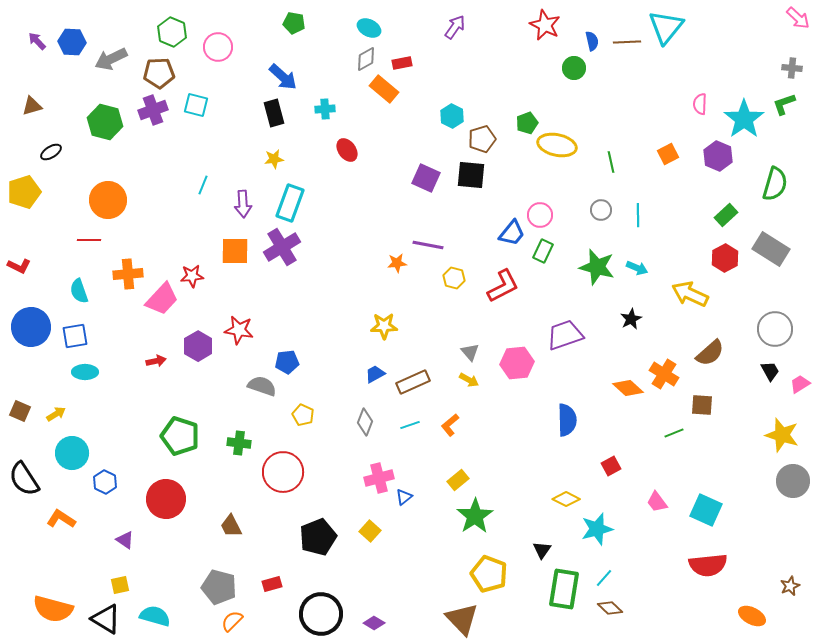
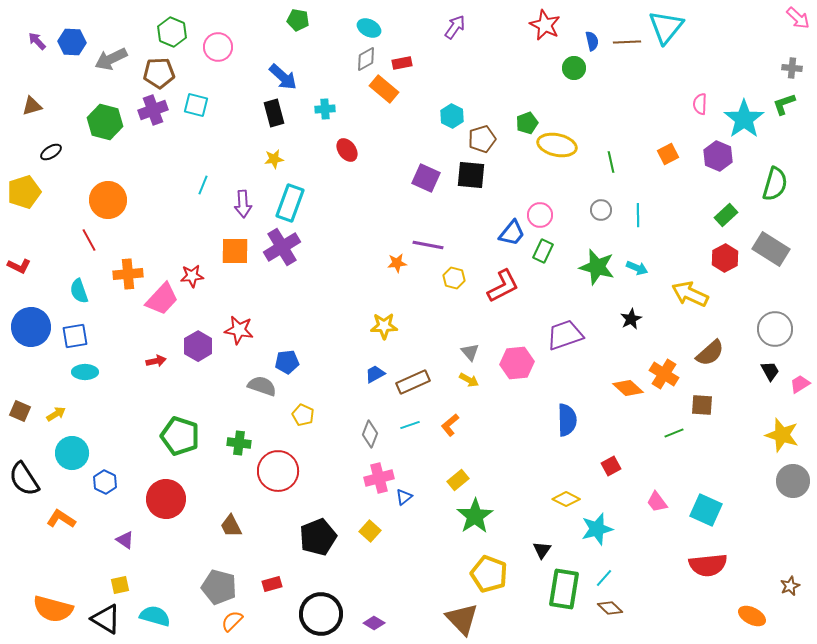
green pentagon at (294, 23): moved 4 px right, 3 px up
red line at (89, 240): rotated 60 degrees clockwise
gray diamond at (365, 422): moved 5 px right, 12 px down
red circle at (283, 472): moved 5 px left, 1 px up
